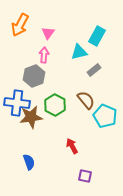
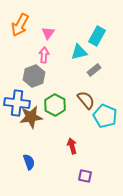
red arrow: rotated 14 degrees clockwise
